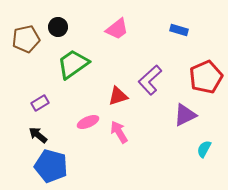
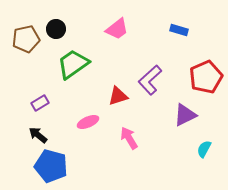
black circle: moved 2 px left, 2 px down
pink arrow: moved 10 px right, 6 px down
